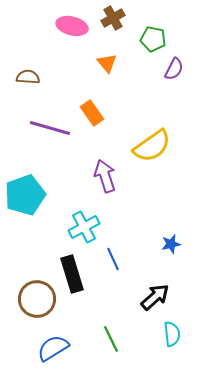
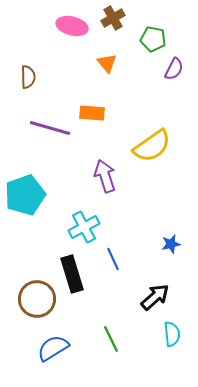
brown semicircle: rotated 85 degrees clockwise
orange rectangle: rotated 50 degrees counterclockwise
